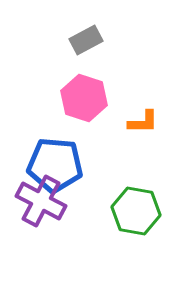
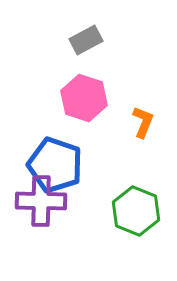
orange L-shape: rotated 68 degrees counterclockwise
blue pentagon: rotated 14 degrees clockwise
purple cross: rotated 27 degrees counterclockwise
green hexagon: rotated 12 degrees clockwise
